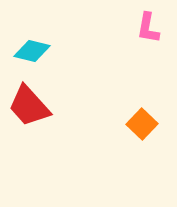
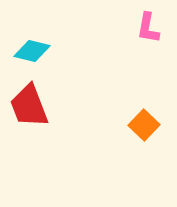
red trapezoid: rotated 21 degrees clockwise
orange square: moved 2 px right, 1 px down
